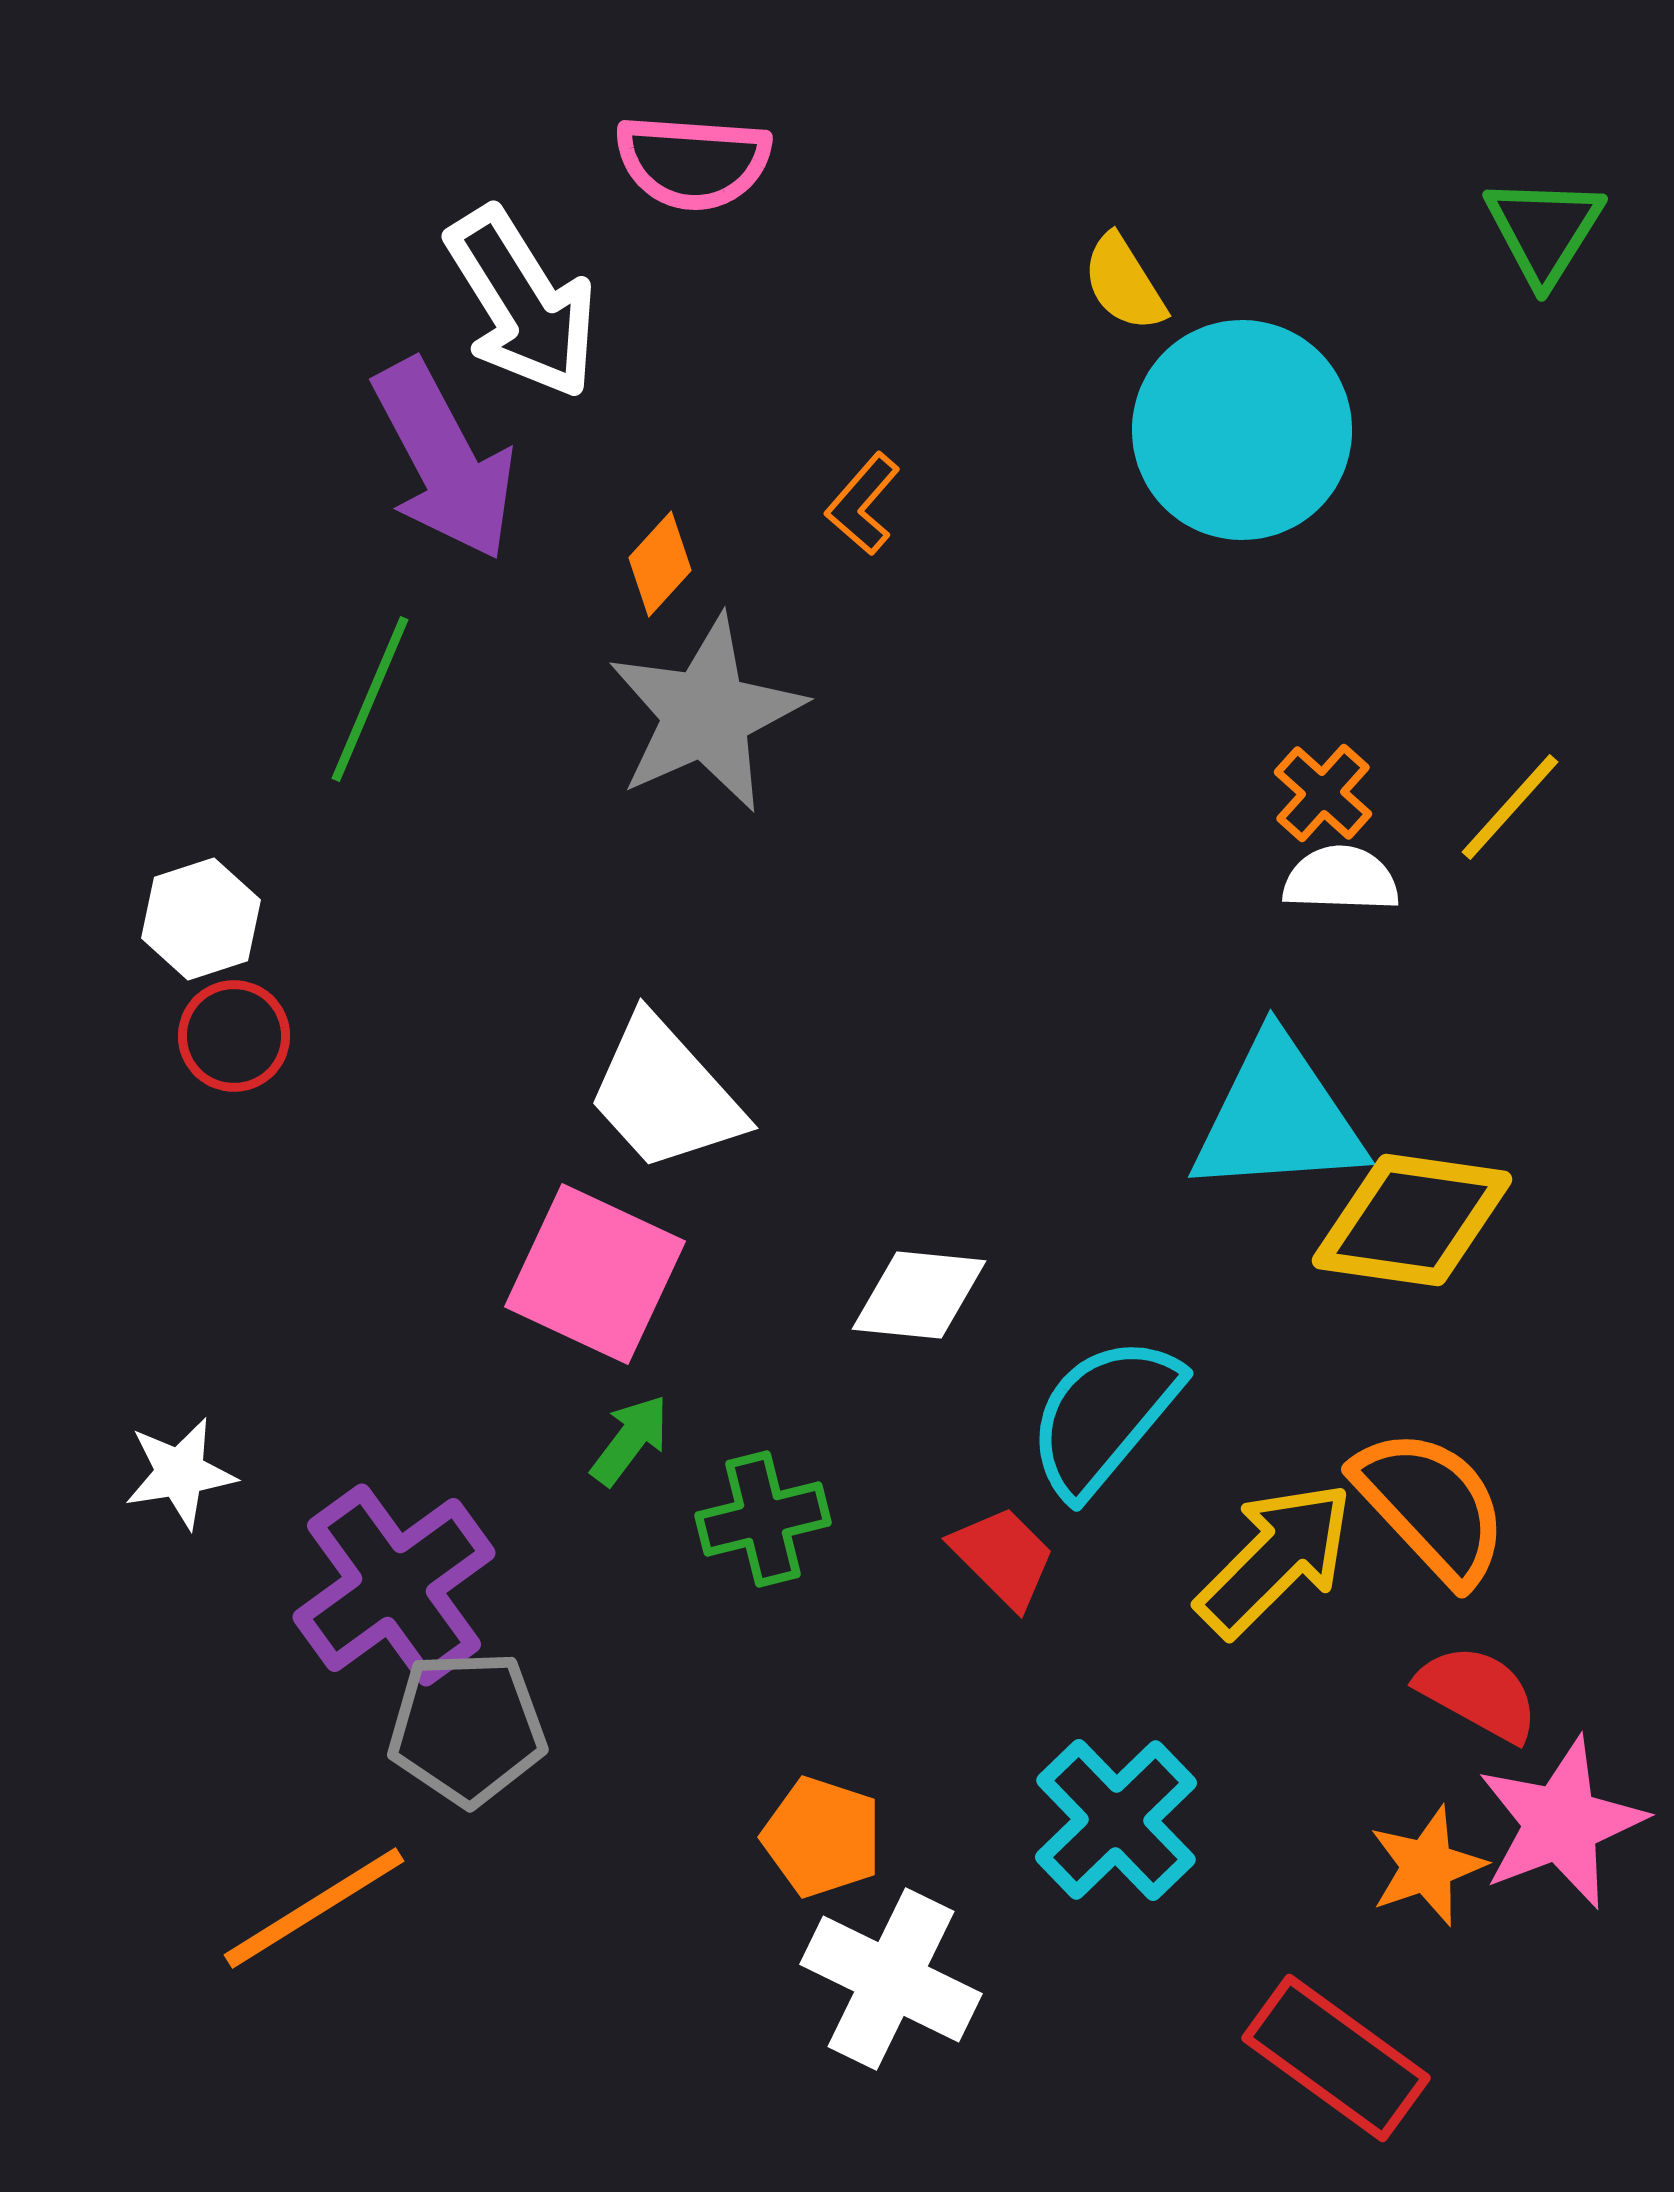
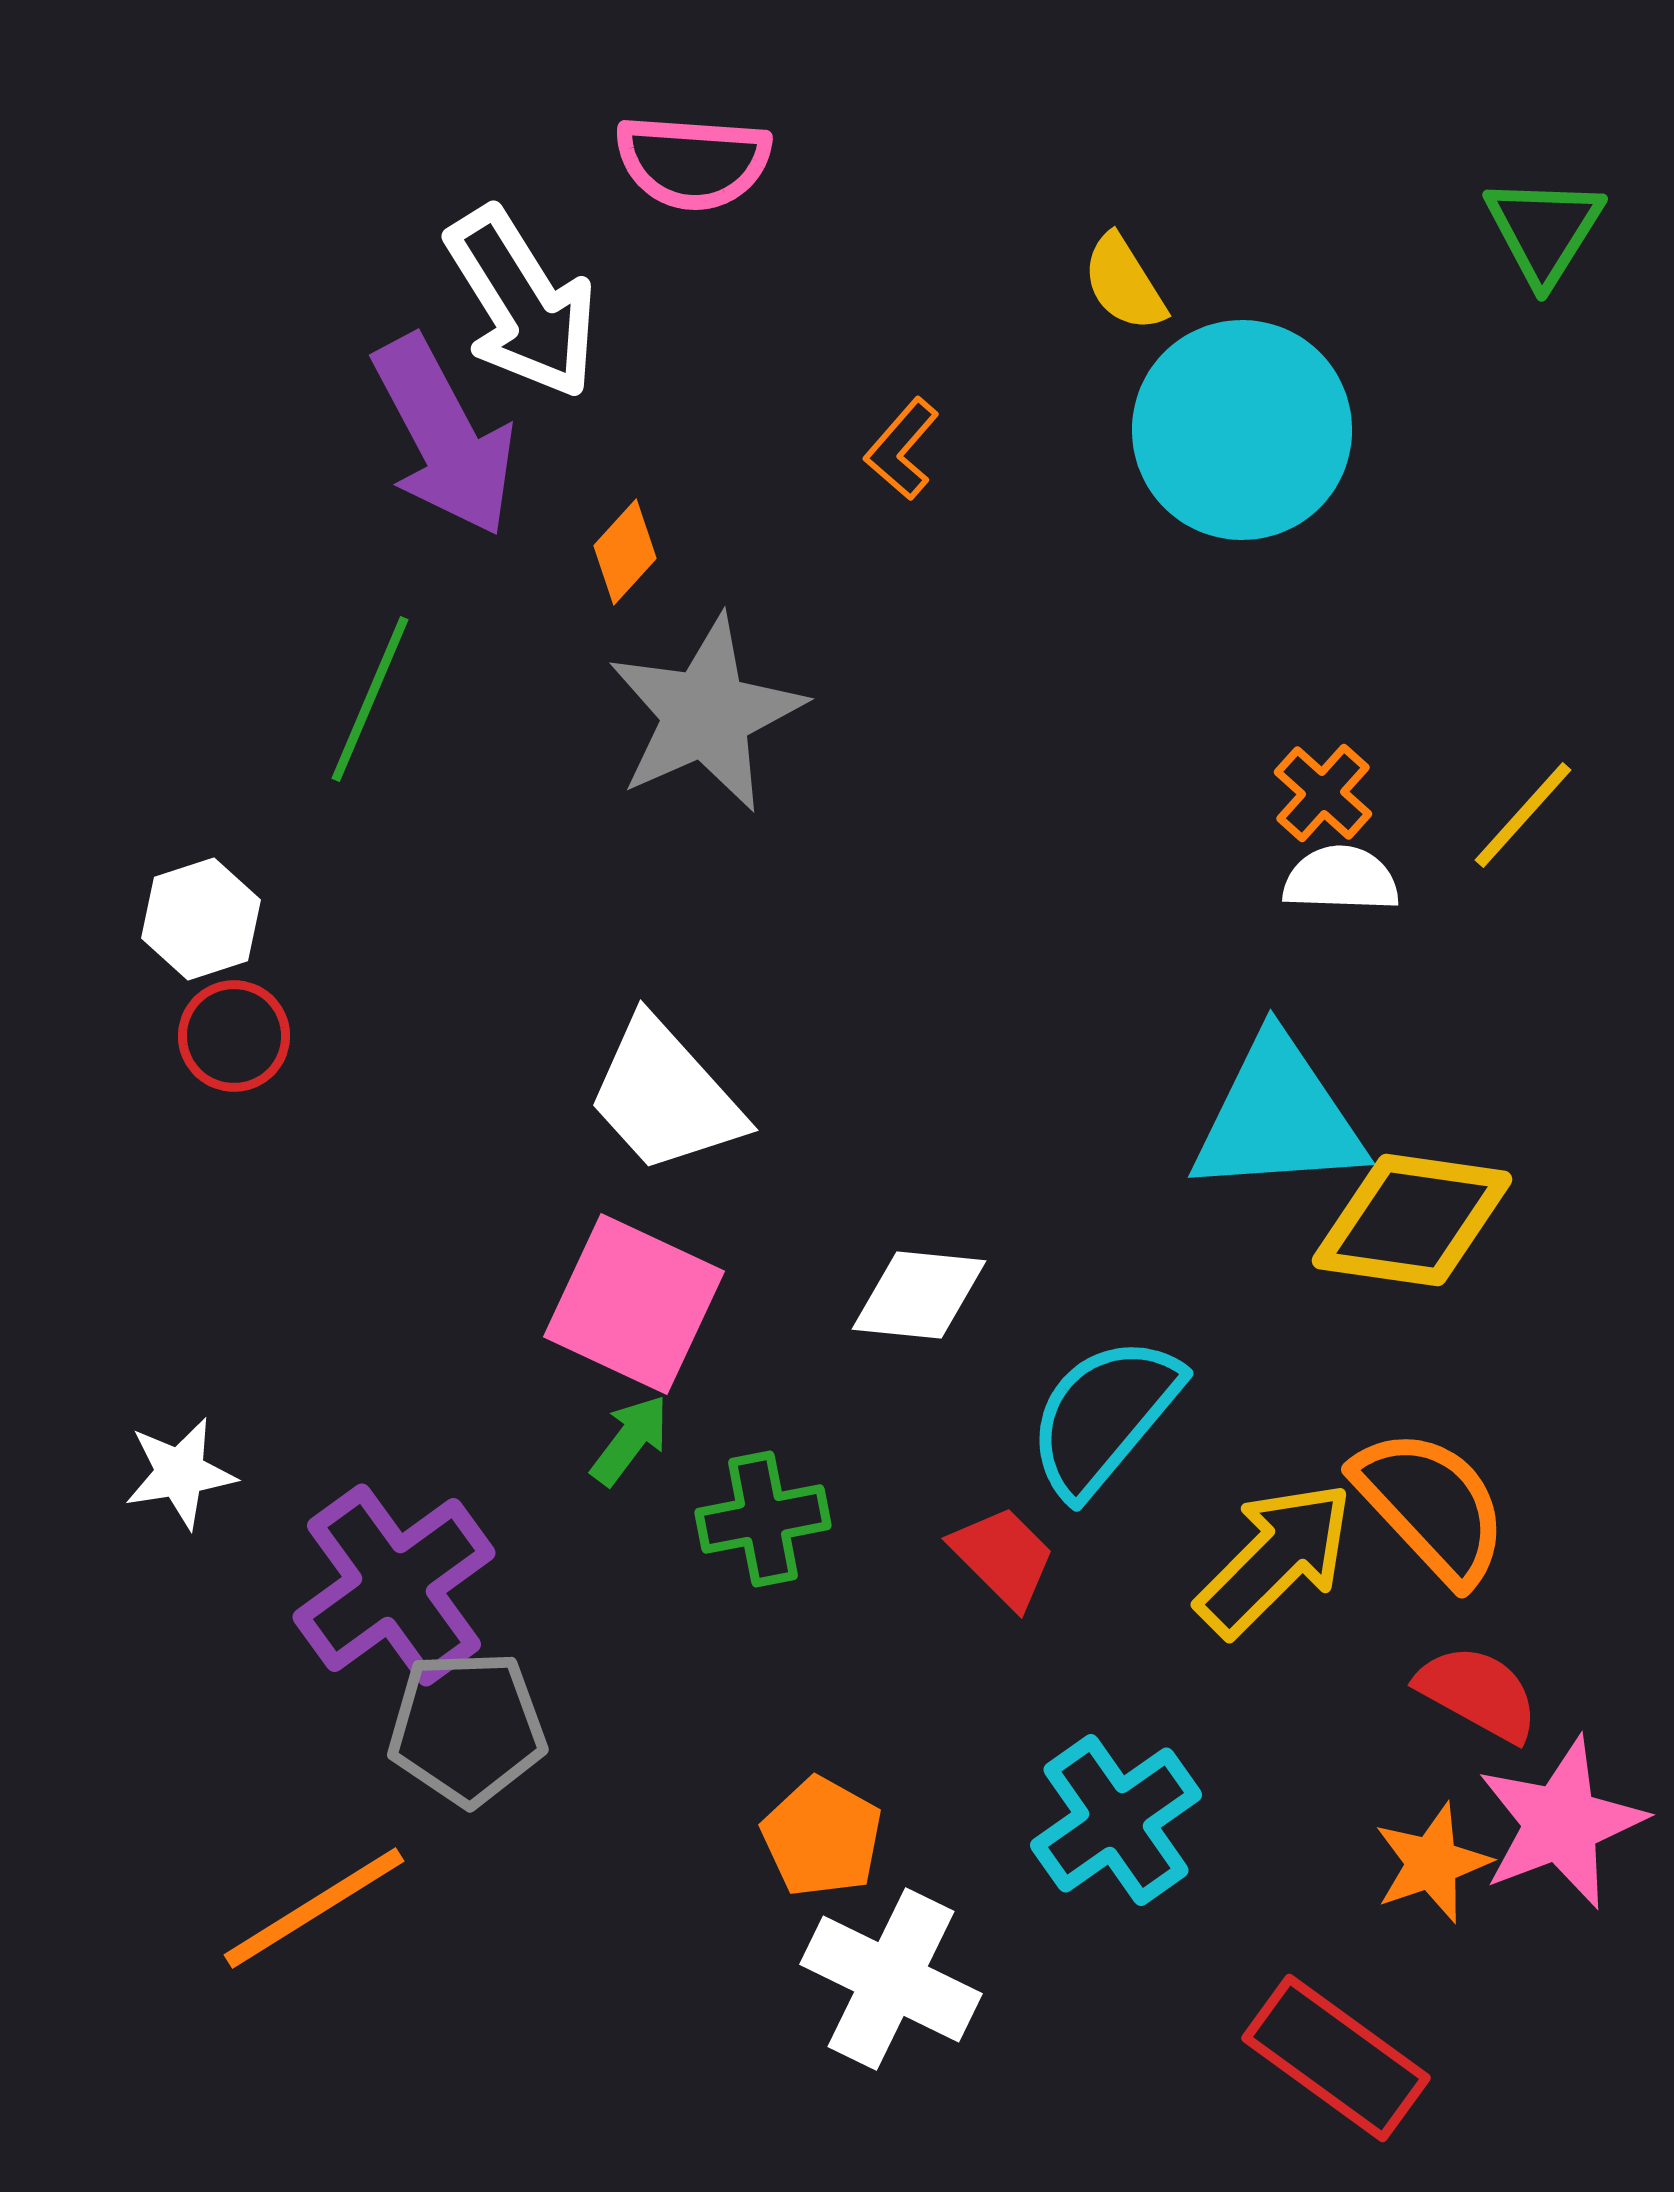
purple arrow: moved 24 px up
orange L-shape: moved 39 px right, 55 px up
orange diamond: moved 35 px left, 12 px up
yellow line: moved 13 px right, 8 px down
white trapezoid: moved 2 px down
pink square: moved 39 px right, 30 px down
green cross: rotated 3 degrees clockwise
cyan cross: rotated 9 degrees clockwise
orange pentagon: rotated 11 degrees clockwise
orange star: moved 5 px right, 3 px up
